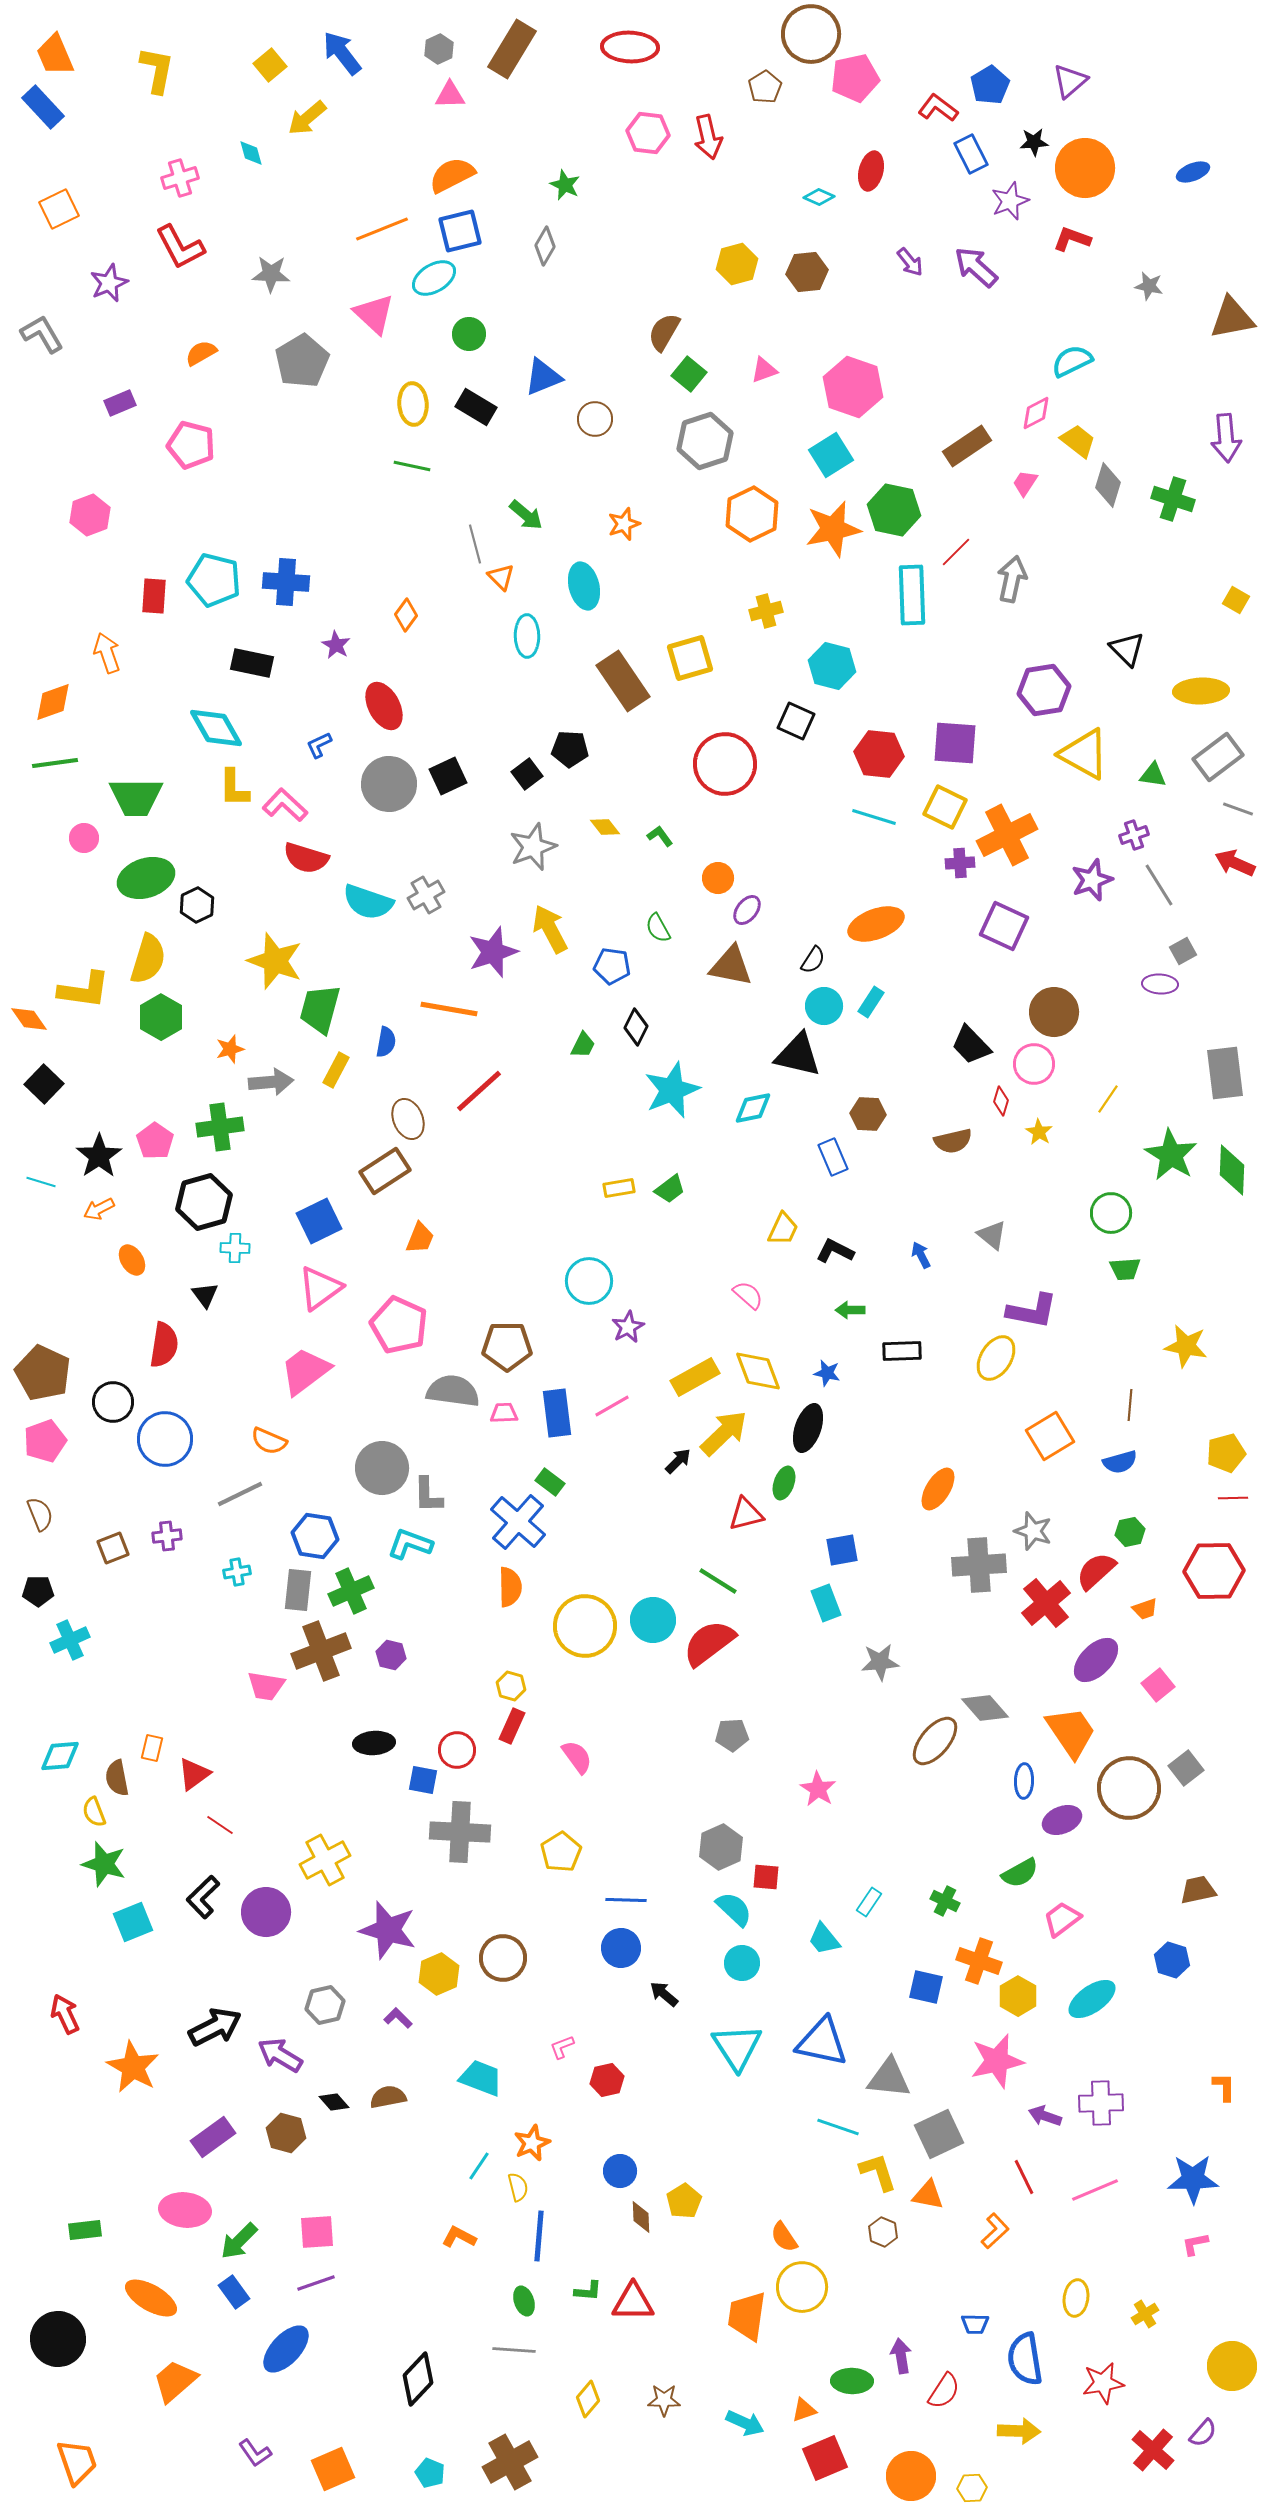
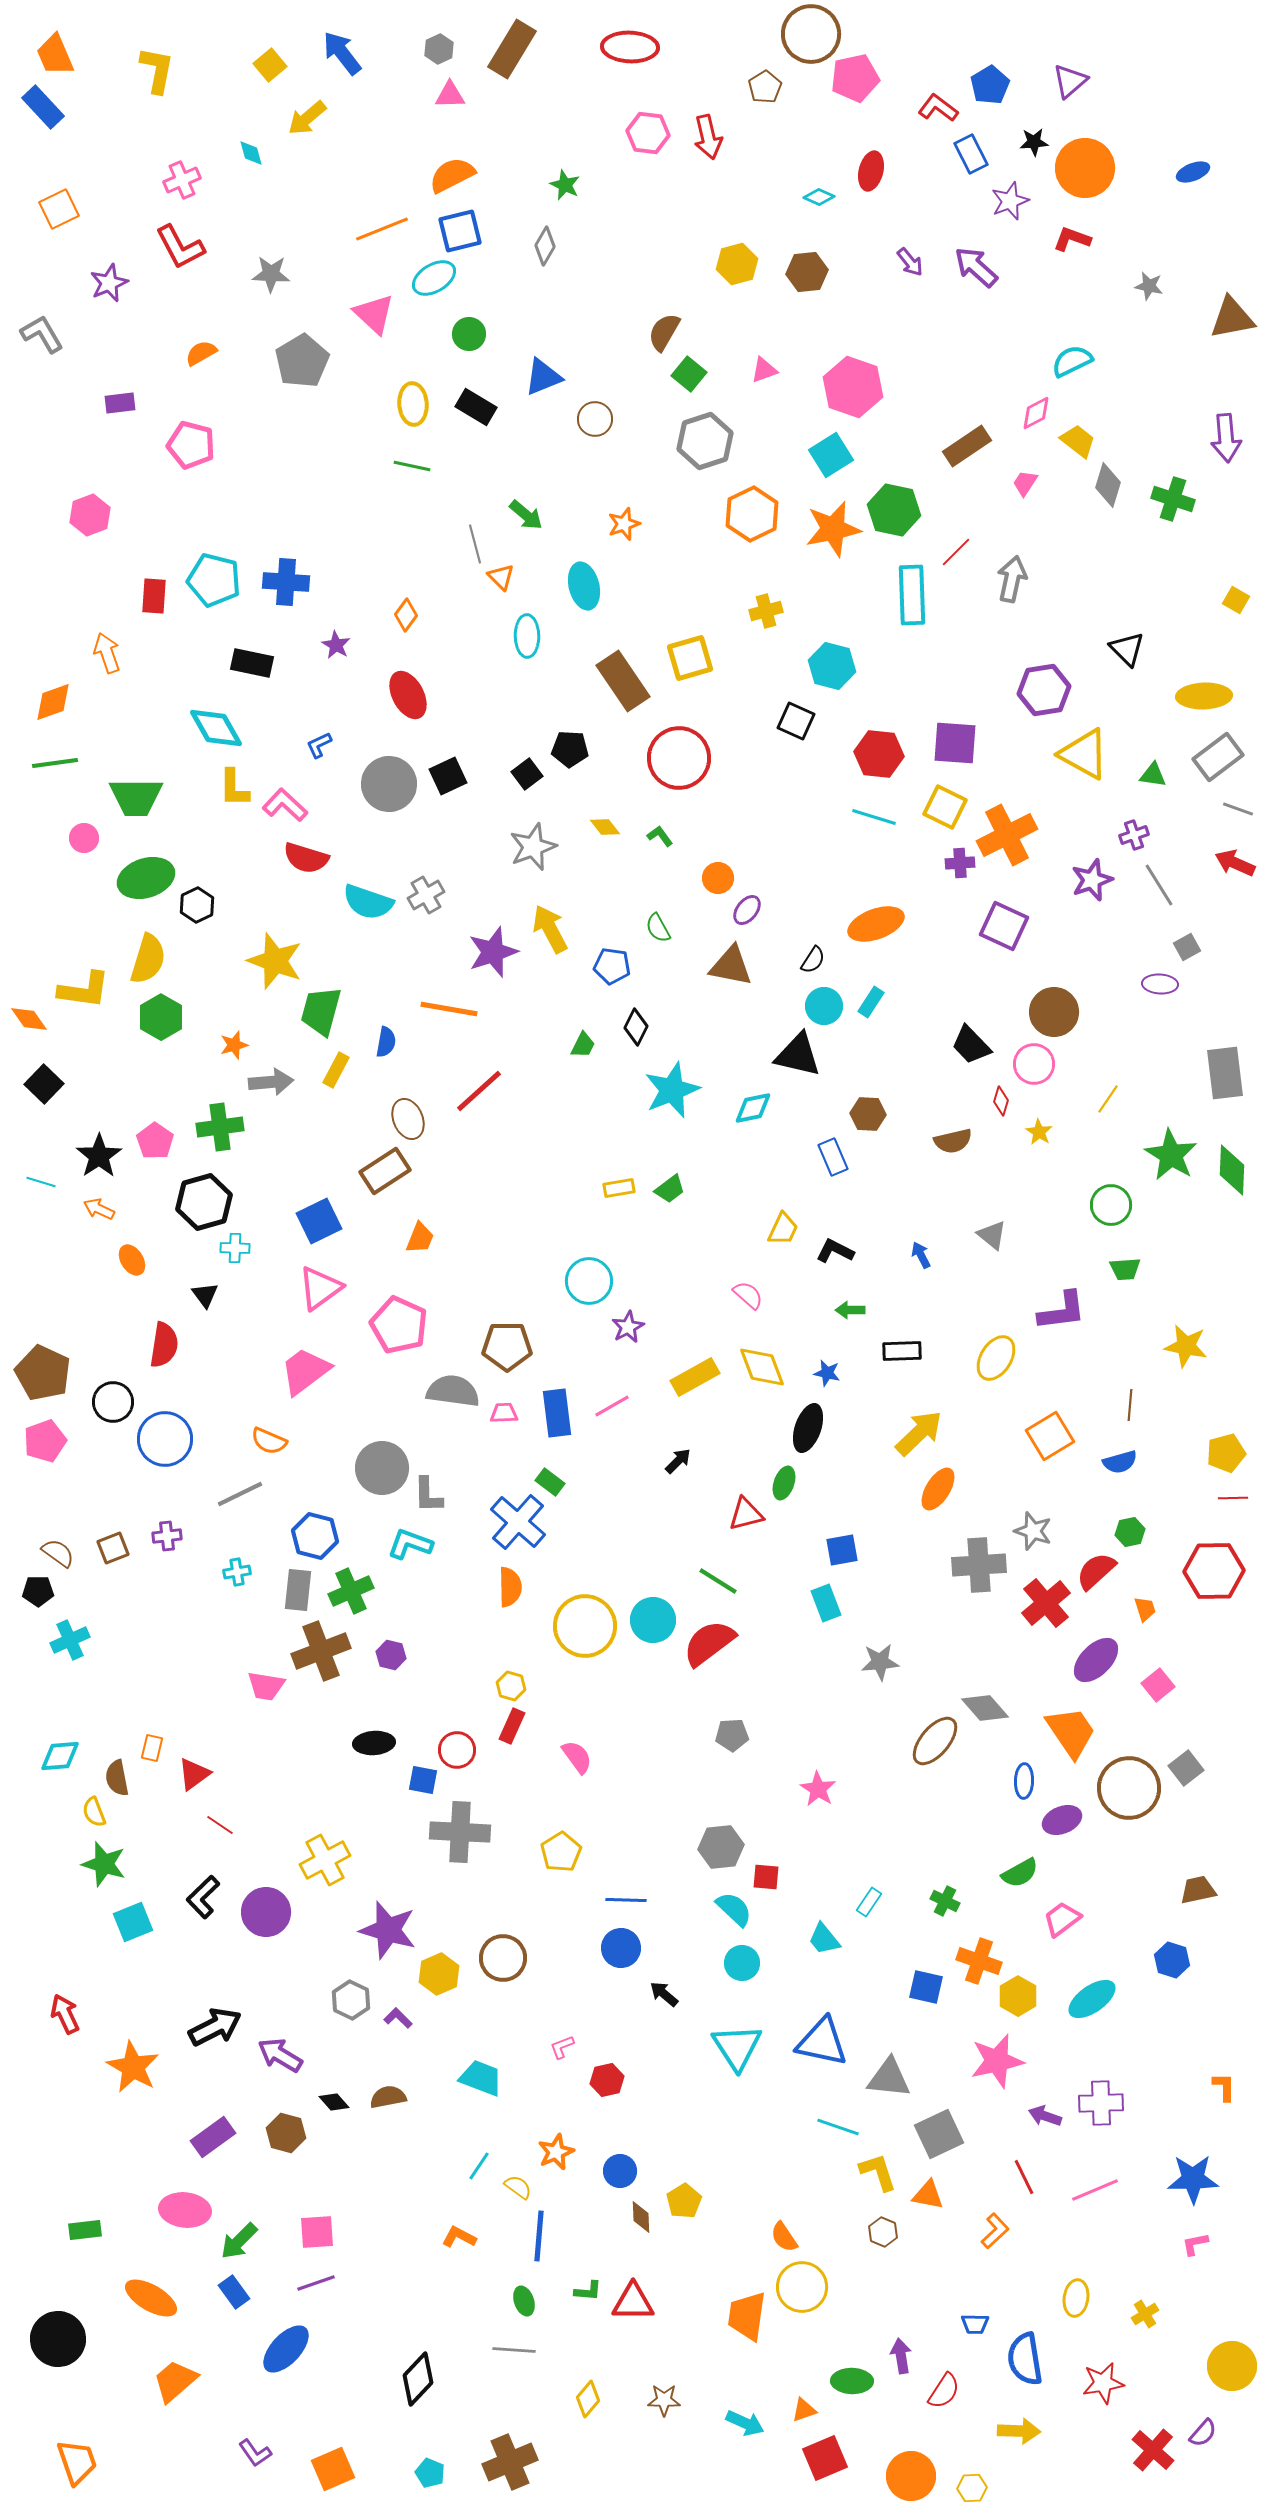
pink cross at (180, 178): moved 2 px right, 2 px down; rotated 6 degrees counterclockwise
purple rectangle at (120, 403): rotated 16 degrees clockwise
yellow ellipse at (1201, 691): moved 3 px right, 5 px down
red ellipse at (384, 706): moved 24 px right, 11 px up
red circle at (725, 764): moved 46 px left, 6 px up
gray square at (1183, 951): moved 4 px right, 4 px up
green trapezoid at (320, 1009): moved 1 px right, 2 px down
orange star at (230, 1049): moved 4 px right, 4 px up
orange arrow at (99, 1209): rotated 52 degrees clockwise
green circle at (1111, 1213): moved 8 px up
purple L-shape at (1032, 1311): moved 30 px right; rotated 18 degrees counterclockwise
yellow diamond at (758, 1371): moved 4 px right, 4 px up
yellow arrow at (724, 1433): moved 195 px right
brown semicircle at (40, 1514): moved 18 px right, 39 px down; rotated 32 degrees counterclockwise
blue hexagon at (315, 1536): rotated 6 degrees clockwise
orange trapezoid at (1145, 1609): rotated 88 degrees counterclockwise
gray hexagon at (721, 1847): rotated 18 degrees clockwise
gray hexagon at (325, 2005): moved 26 px right, 5 px up; rotated 21 degrees counterclockwise
orange star at (532, 2143): moved 24 px right, 9 px down
yellow semicircle at (518, 2187): rotated 40 degrees counterclockwise
brown cross at (510, 2462): rotated 6 degrees clockwise
